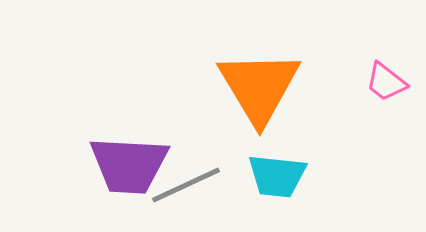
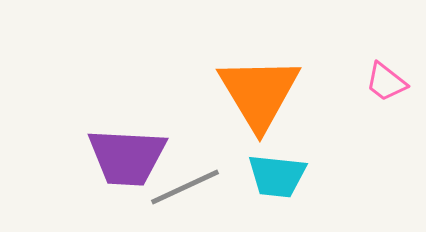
orange triangle: moved 6 px down
purple trapezoid: moved 2 px left, 8 px up
gray line: moved 1 px left, 2 px down
